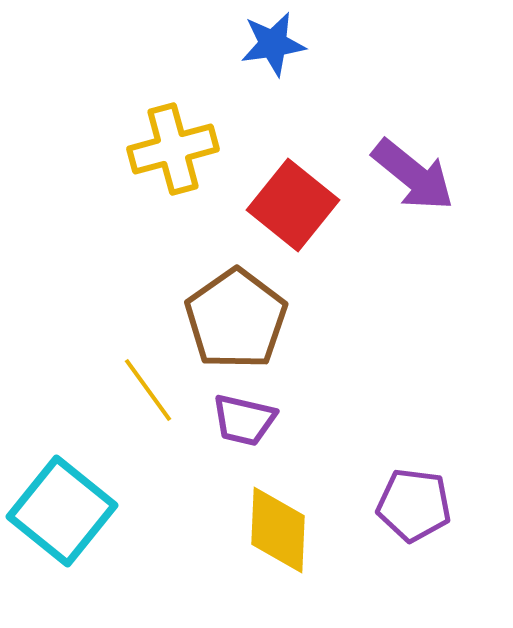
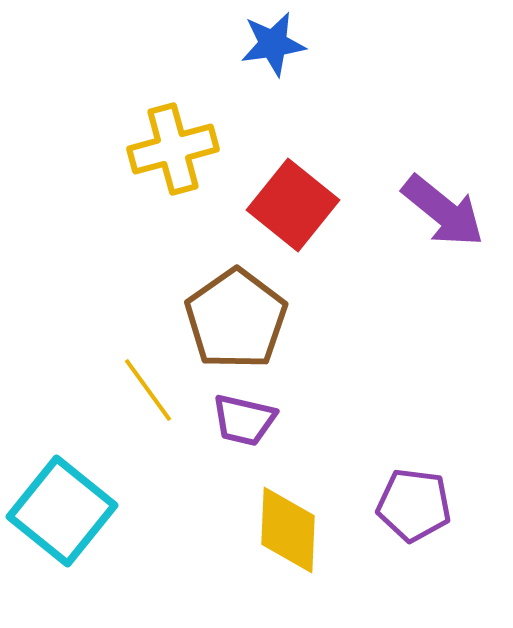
purple arrow: moved 30 px right, 36 px down
yellow diamond: moved 10 px right
